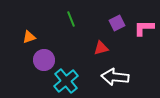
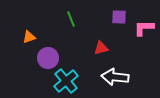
purple square: moved 2 px right, 6 px up; rotated 28 degrees clockwise
purple circle: moved 4 px right, 2 px up
